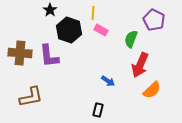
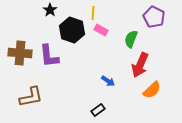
purple pentagon: moved 3 px up
black hexagon: moved 3 px right
black rectangle: rotated 40 degrees clockwise
